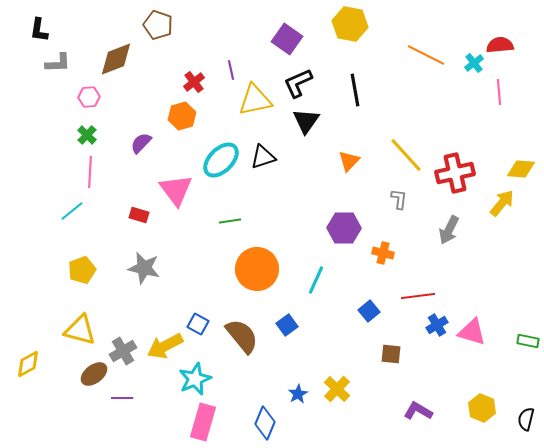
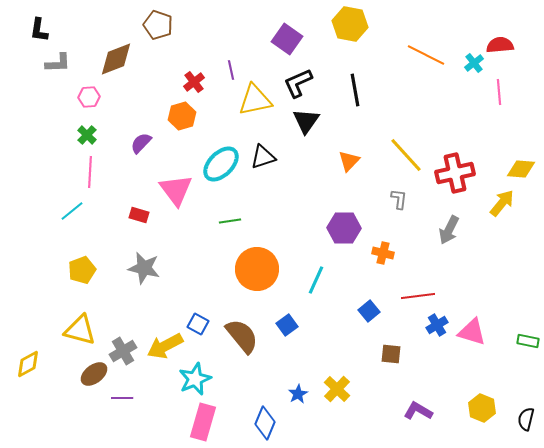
cyan ellipse at (221, 160): moved 4 px down
